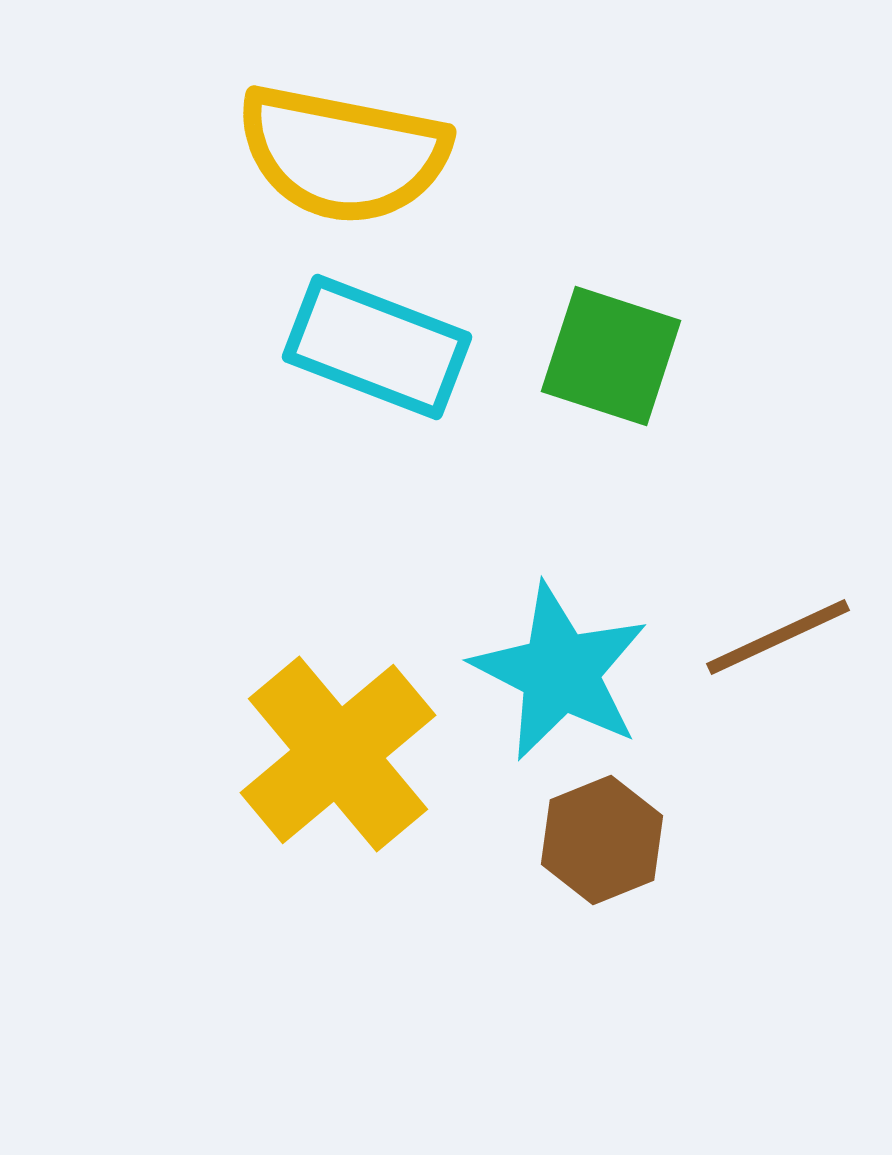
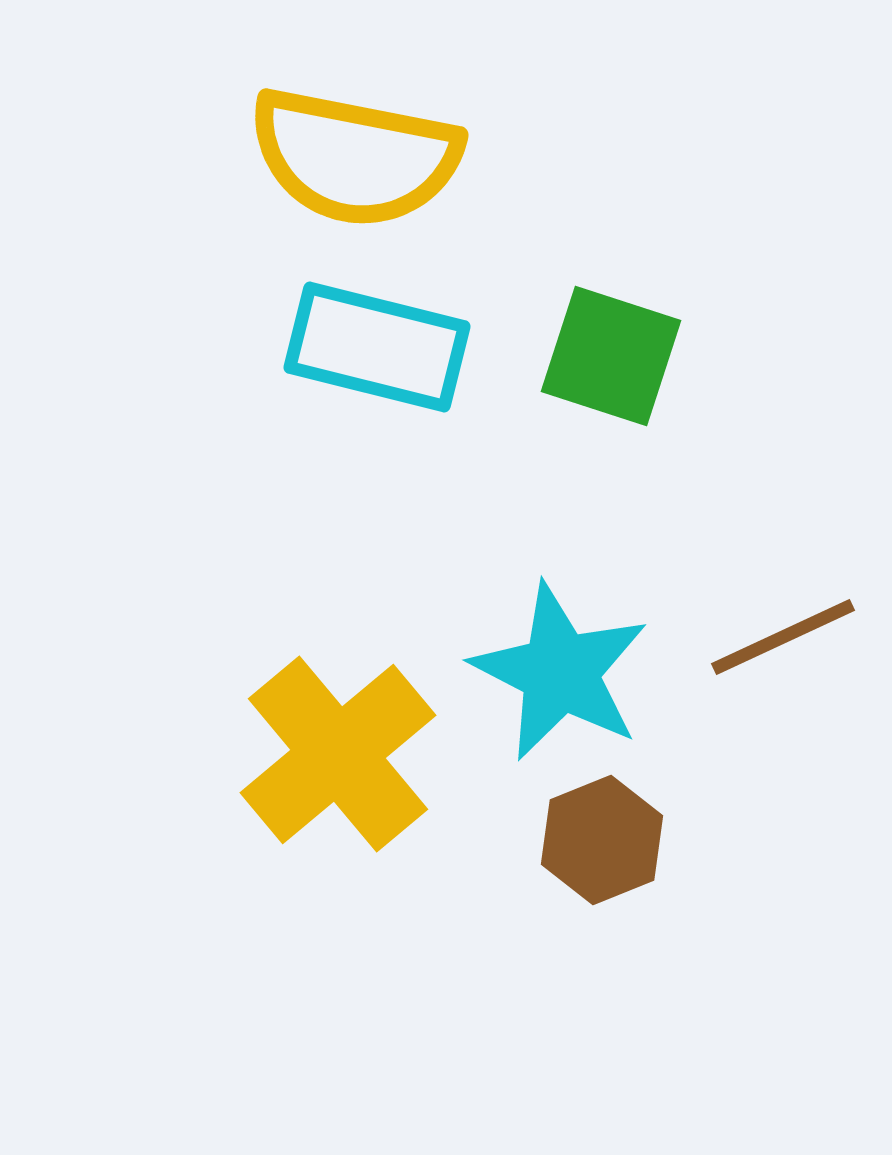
yellow semicircle: moved 12 px right, 3 px down
cyan rectangle: rotated 7 degrees counterclockwise
brown line: moved 5 px right
